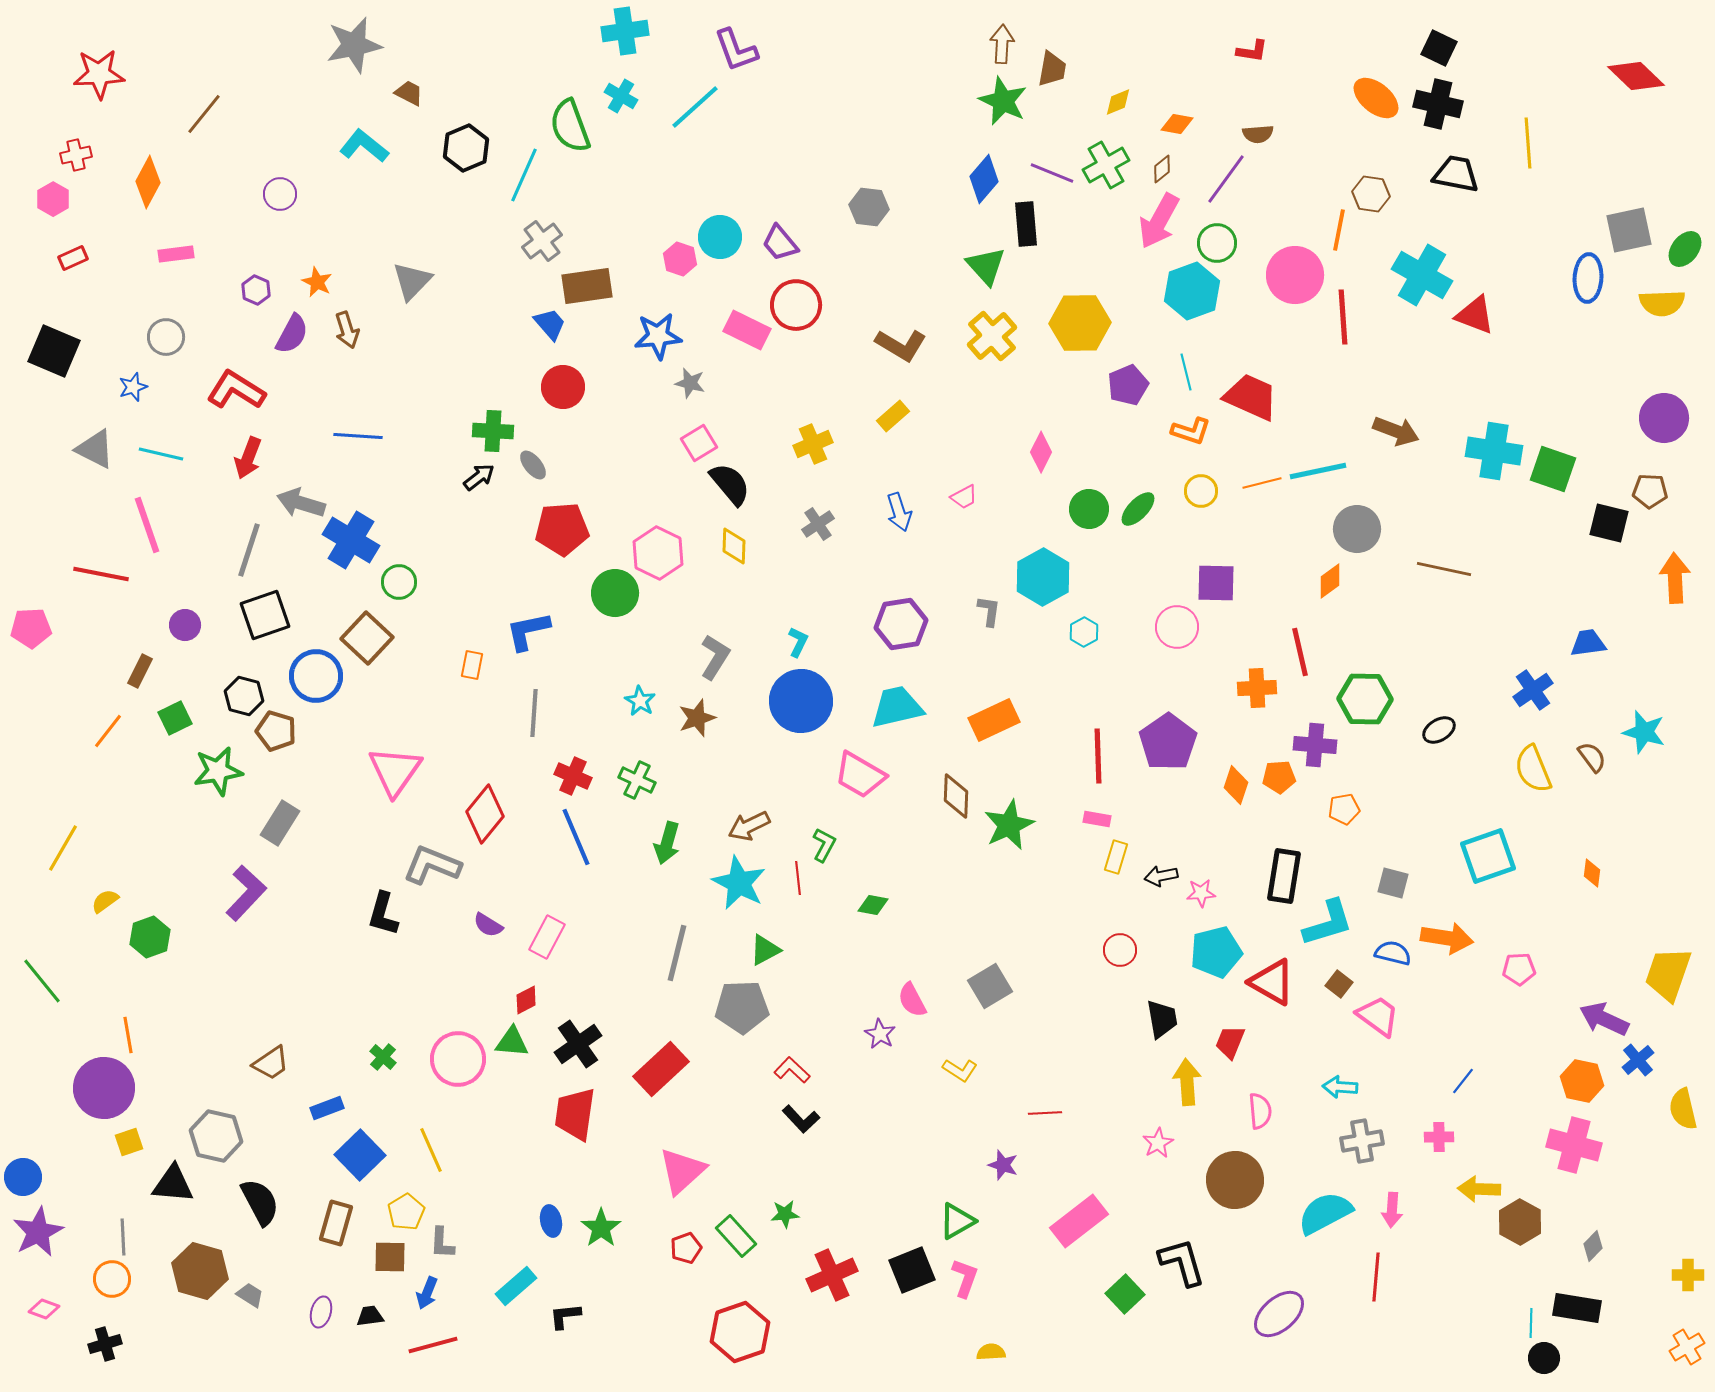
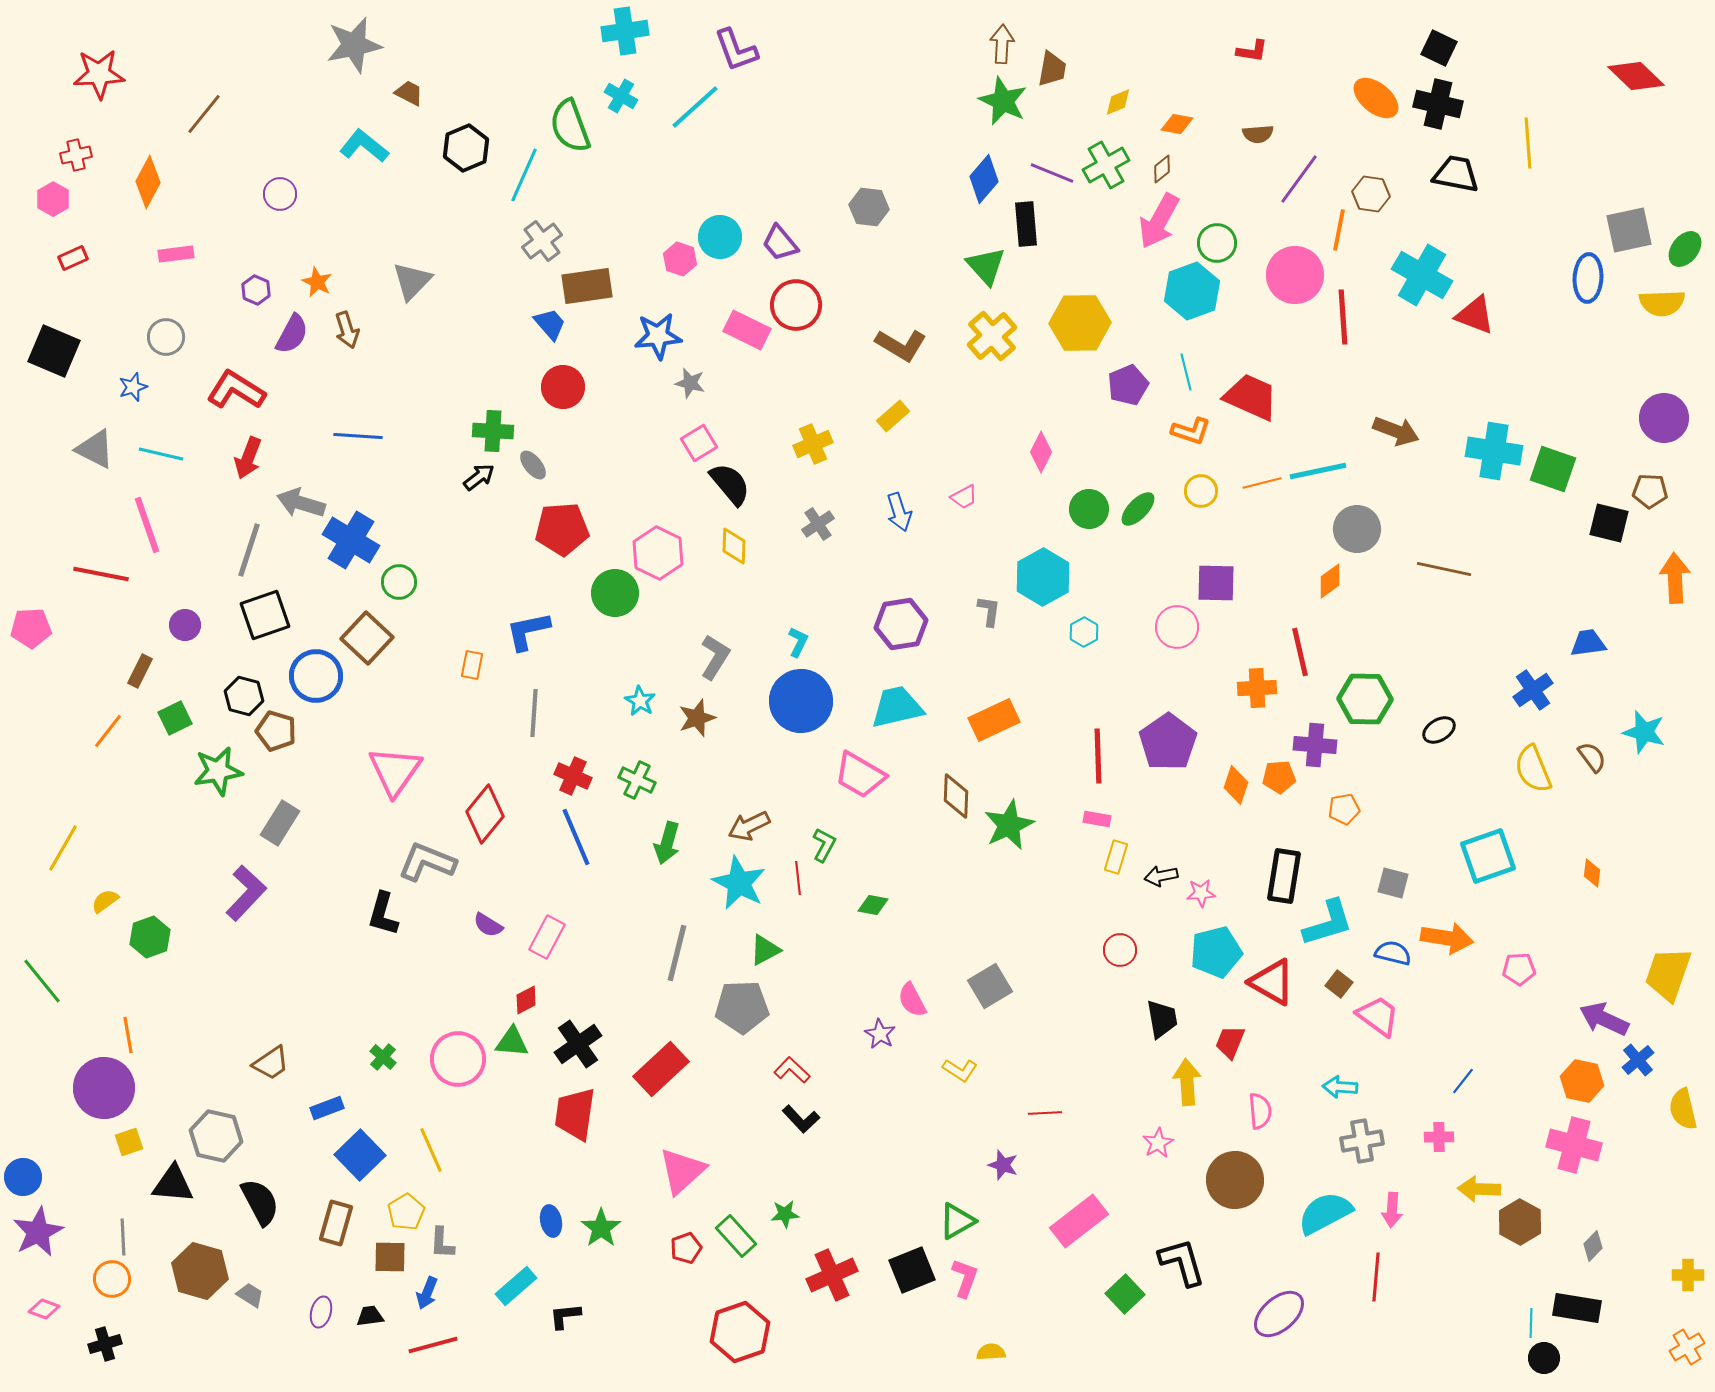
purple line at (1226, 179): moved 73 px right
gray L-shape at (432, 865): moved 5 px left, 3 px up
